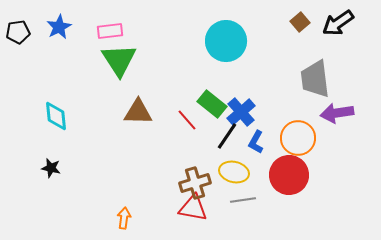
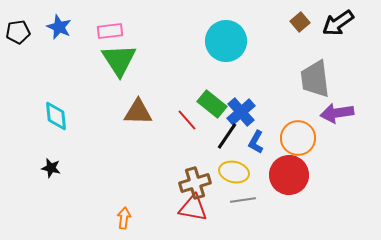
blue star: rotated 20 degrees counterclockwise
